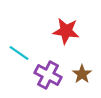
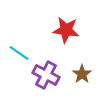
red star: moved 1 px up
purple cross: moved 2 px left
